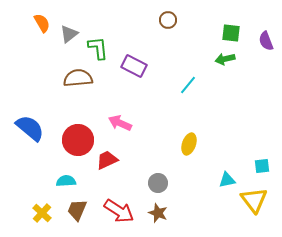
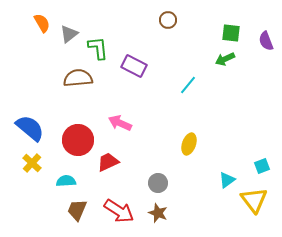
green arrow: rotated 12 degrees counterclockwise
red trapezoid: moved 1 px right, 2 px down
cyan square: rotated 14 degrees counterclockwise
cyan triangle: rotated 24 degrees counterclockwise
yellow cross: moved 10 px left, 50 px up
